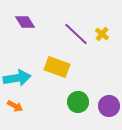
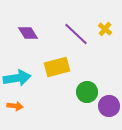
purple diamond: moved 3 px right, 11 px down
yellow cross: moved 3 px right, 5 px up
yellow rectangle: rotated 35 degrees counterclockwise
green circle: moved 9 px right, 10 px up
orange arrow: rotated 21 degrees counterclockwise
